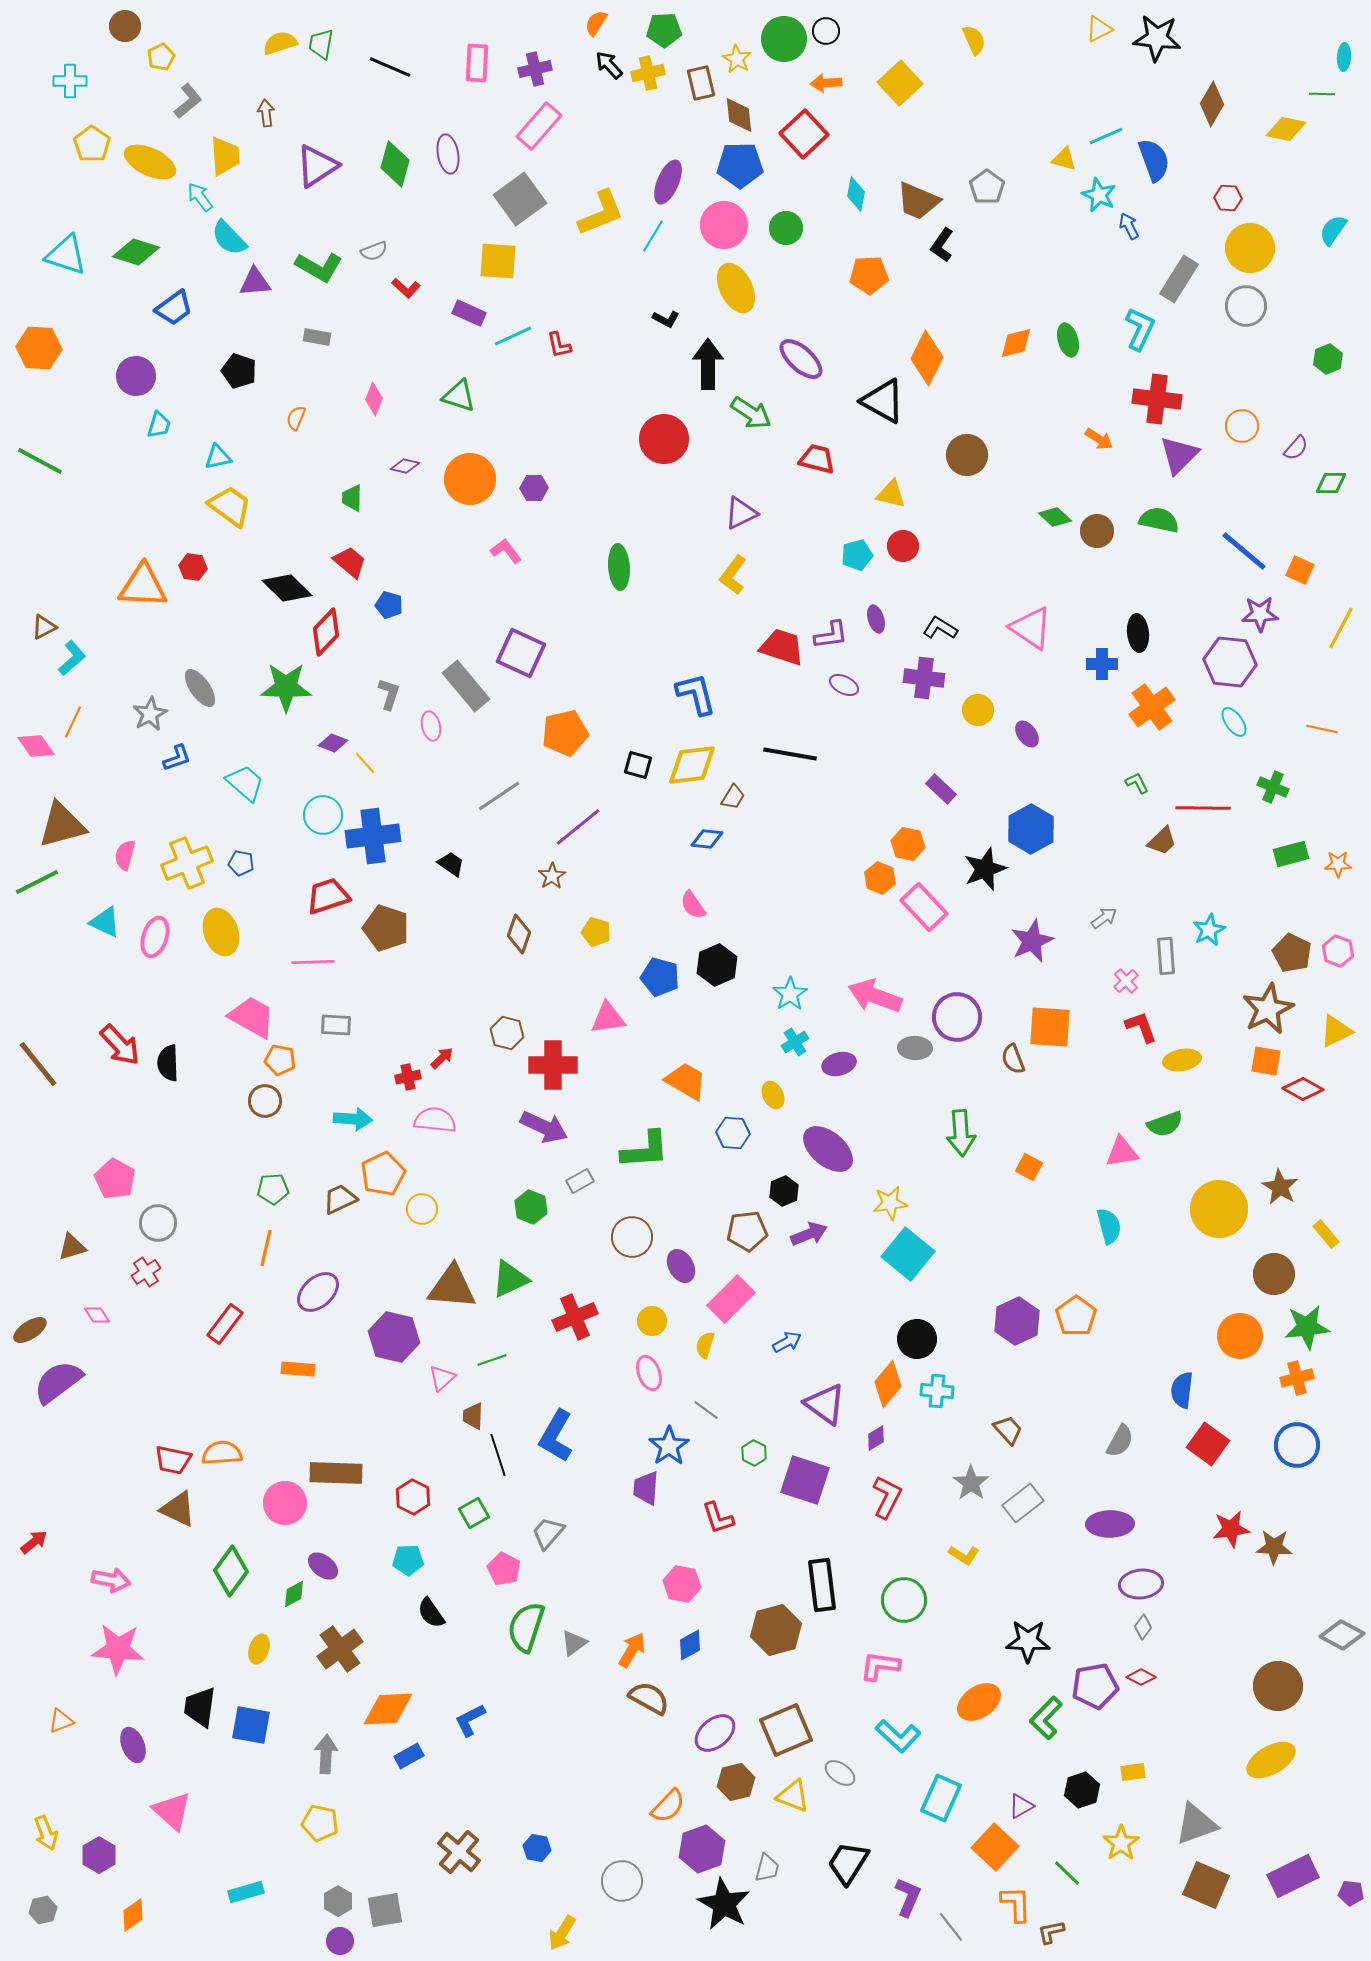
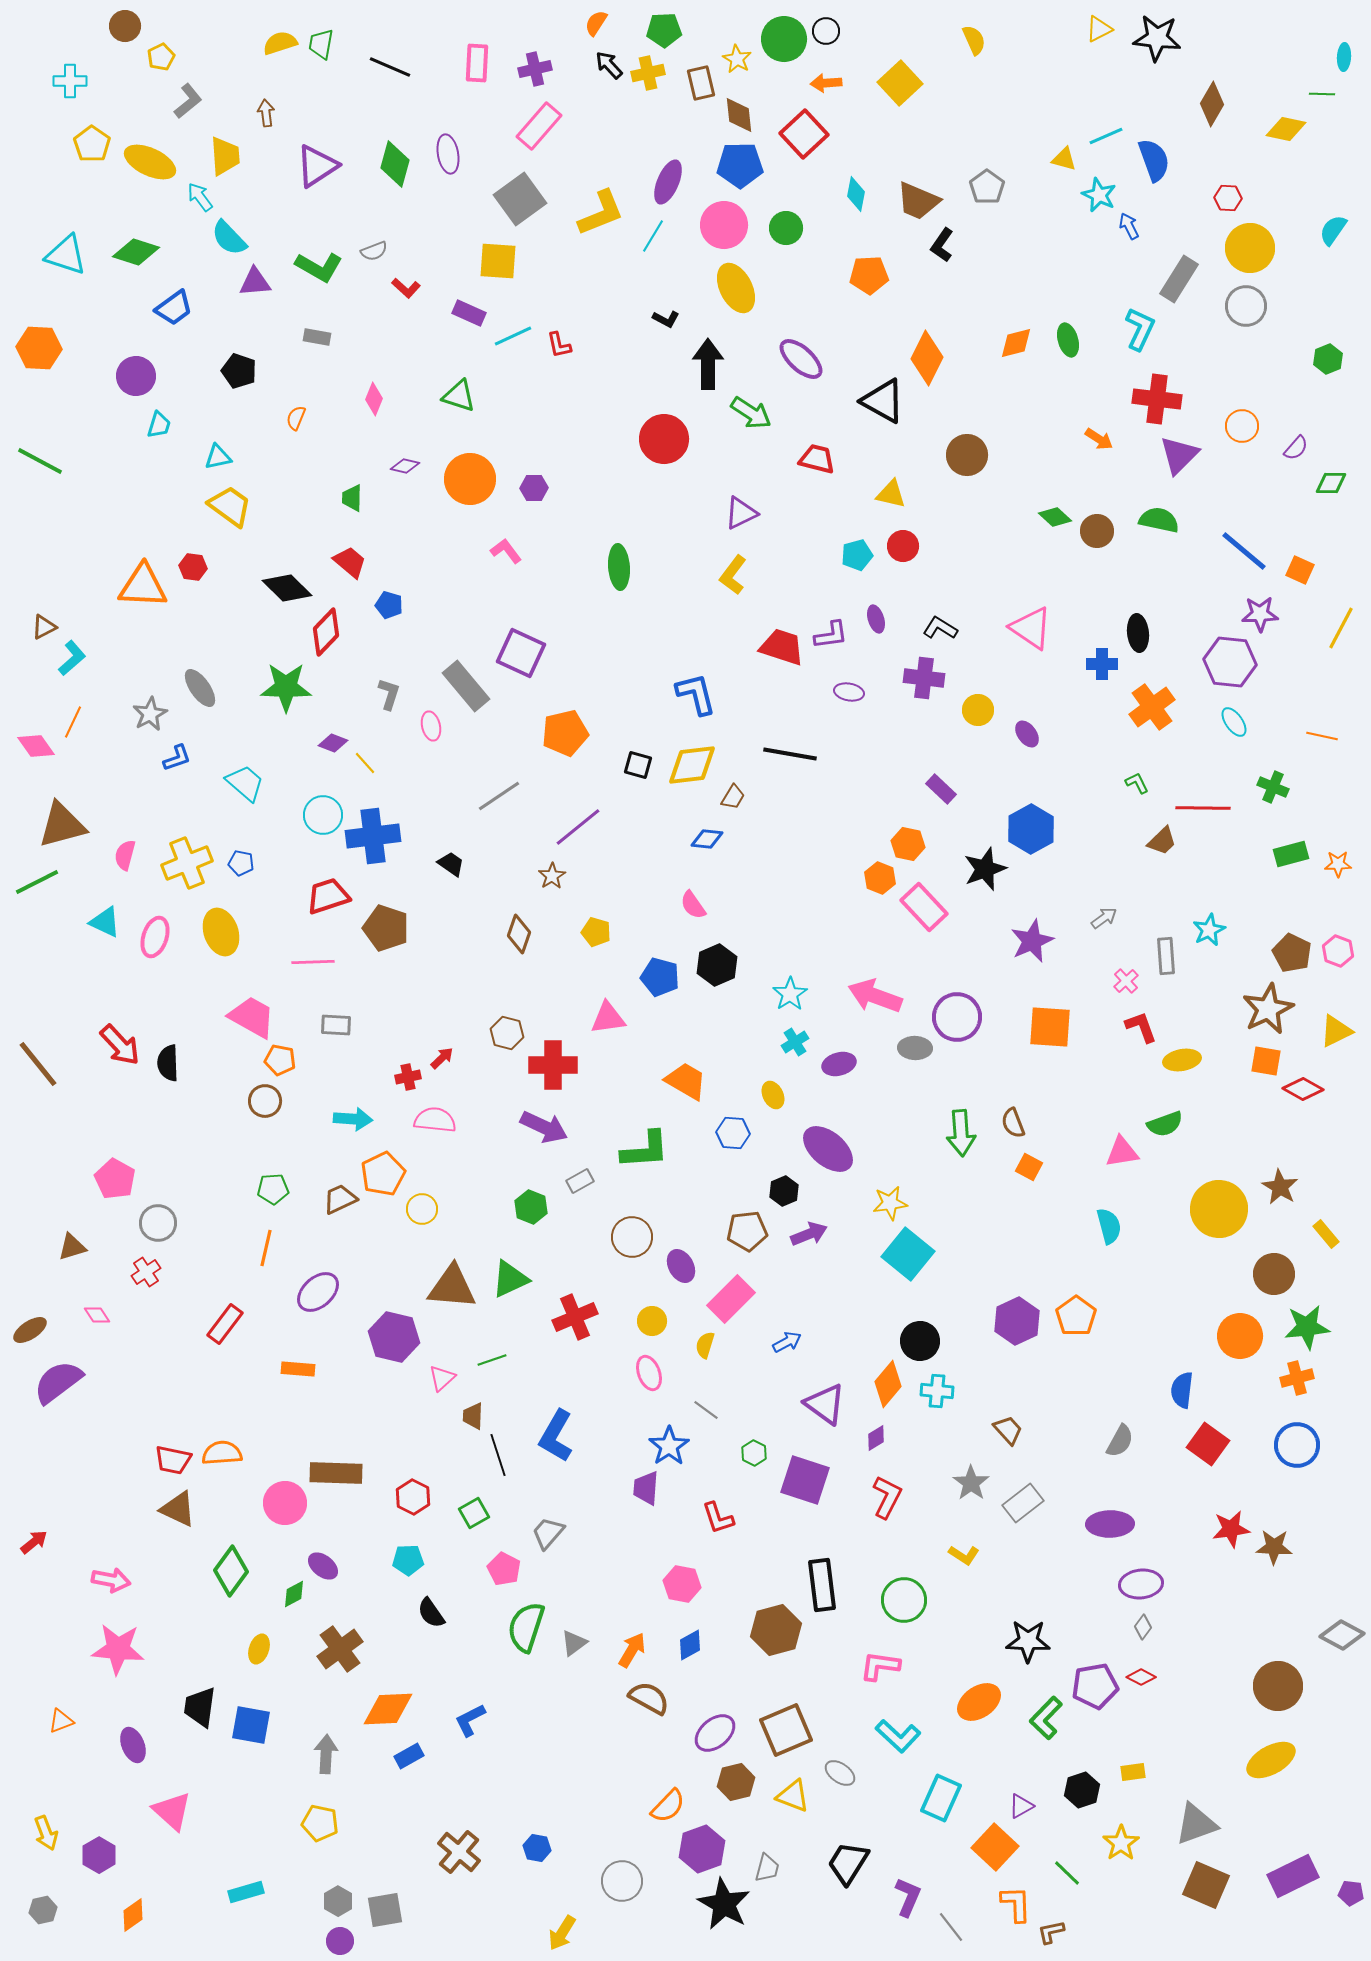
purple ellipse at (844, 685): moved 5 px right, 7 px down; rotated 16 degrees counterclockwise
orange line at (1322, 729): moved 7 px down
brown semicircle at (1013, 1059): moved 64 px down
black circle at (917, 1339): moved 3 px right, 2 px down
